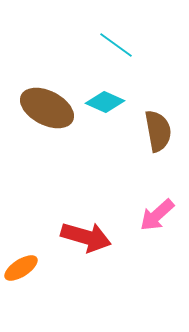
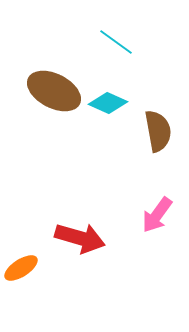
cyan line: moved 3 px up
cyan diamond: moved 3 px right, 1 px down
brown ellipse: moved 7 px right, 17 px up
pink arrow: rotated 12 degrees counterclockwise
red arrow: moved 6 px left, 1 px down
